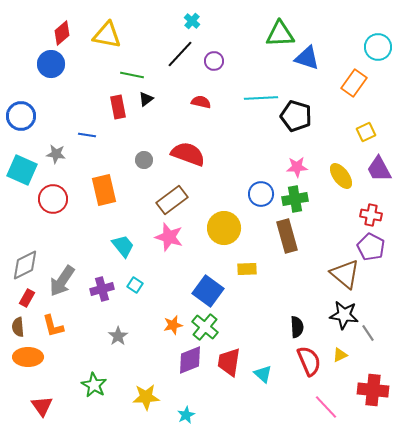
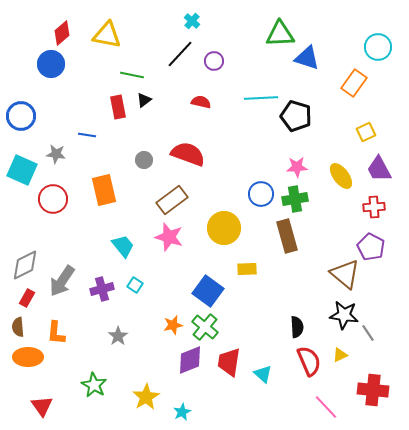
black triangle at (146, 99): moved 2 px left, 1 px down
red cross at (371, 215): moved 3 px right, 8 px up; rotated 15 degrees counterclockwise
orange L-shape at (53, 326): moved 3 px right, 7 px down; rotated 20 degrees clockwise
yellow star at (146, 397): rotated 28 degrees counterclockwise
cyan star at (186, 415): moved 4 px left, 3 px up
